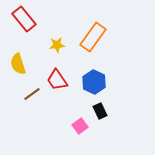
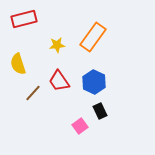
red rectangle: rotated 65 degrees counterclockwise
red trapezoid: moved 2 px right, 1 px down
brown line: moved 1 px right, 1 px up; rotated 12 degrees counterclockwise
